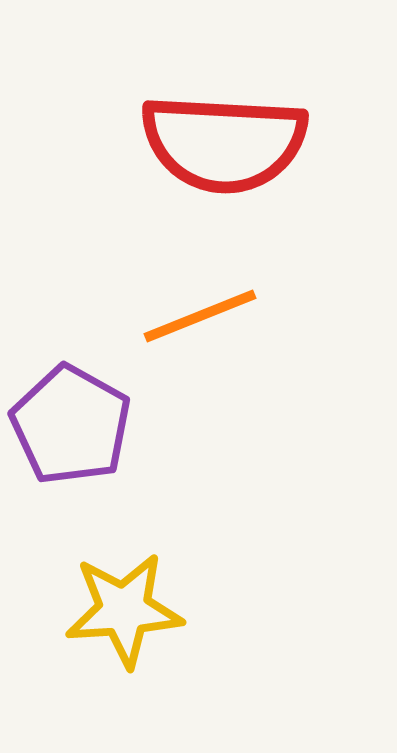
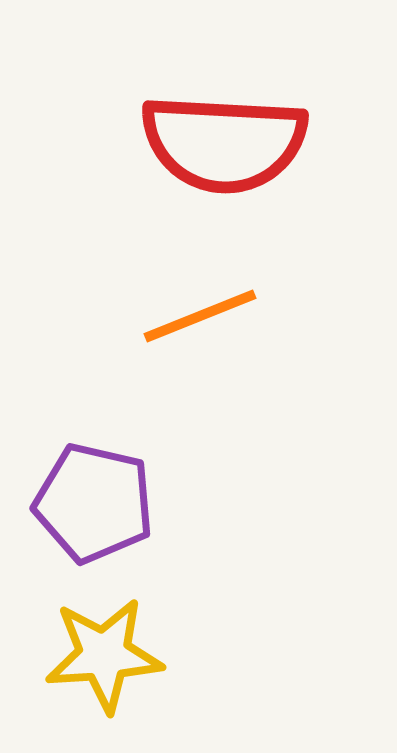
purple pentagon: moved 23 px right, 78 px down; rotated 16 degrees counterclockwise
yellow star: moved 20 px left, 45 px down
